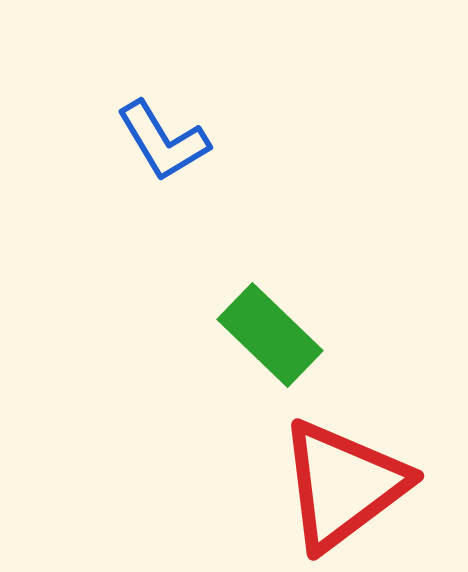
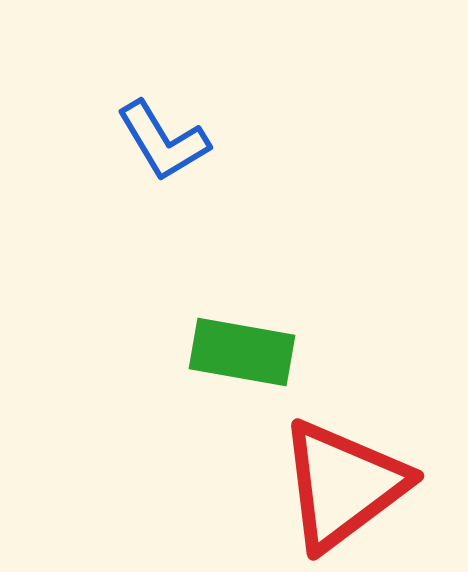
green rectangle: moved 28 px left, 17 px down; rotated 34 degrees counterclockwise
